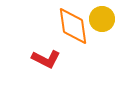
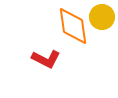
yellow circle: moved 2 px up
